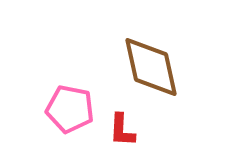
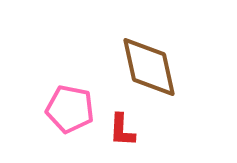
brown diamond: moved 2 px left
